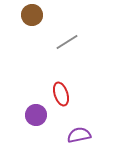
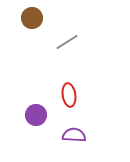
brown circle: moved 3 px down
red ellipse: moved 8 px right, 1 px down; rotated 10 degrees clockwise
purple semicircle: moved 5 px left; rotated 15 degrees clockwise
